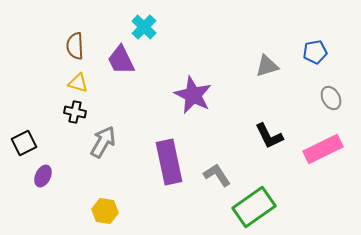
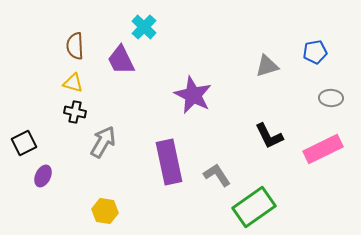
yellow triangle: moved 5 px left
gray ellipse: rotated 60 degrees counterclockwise
